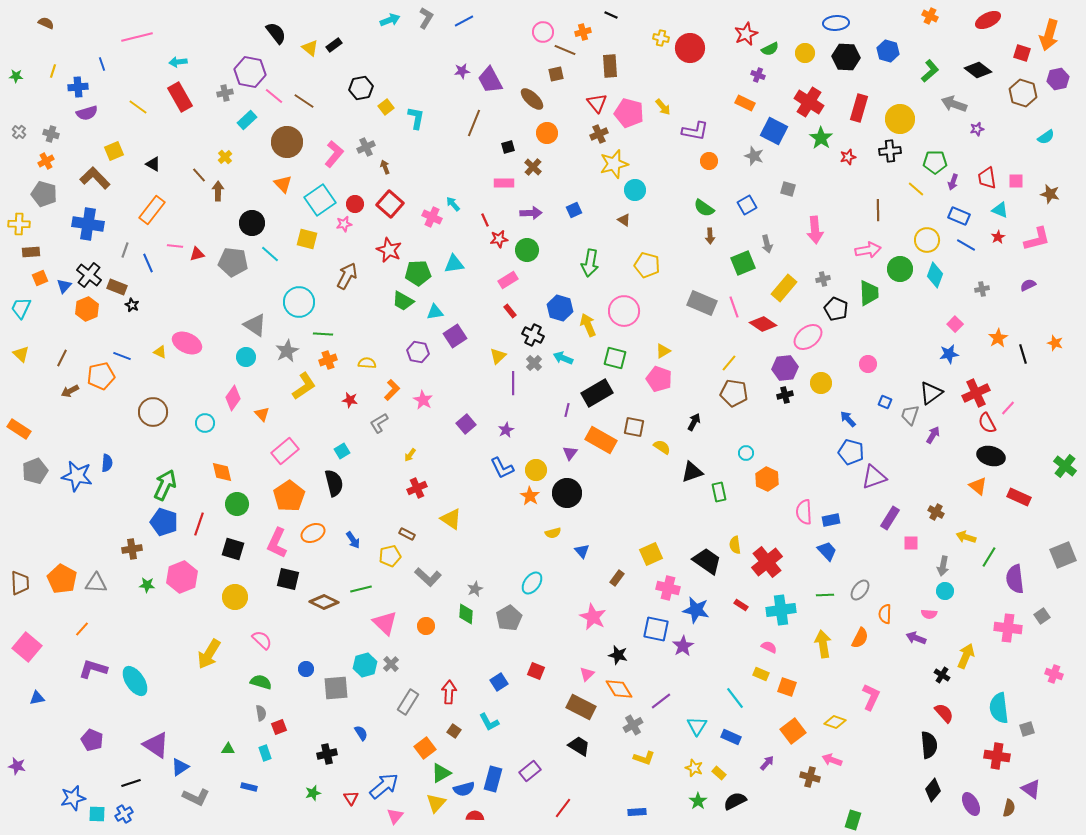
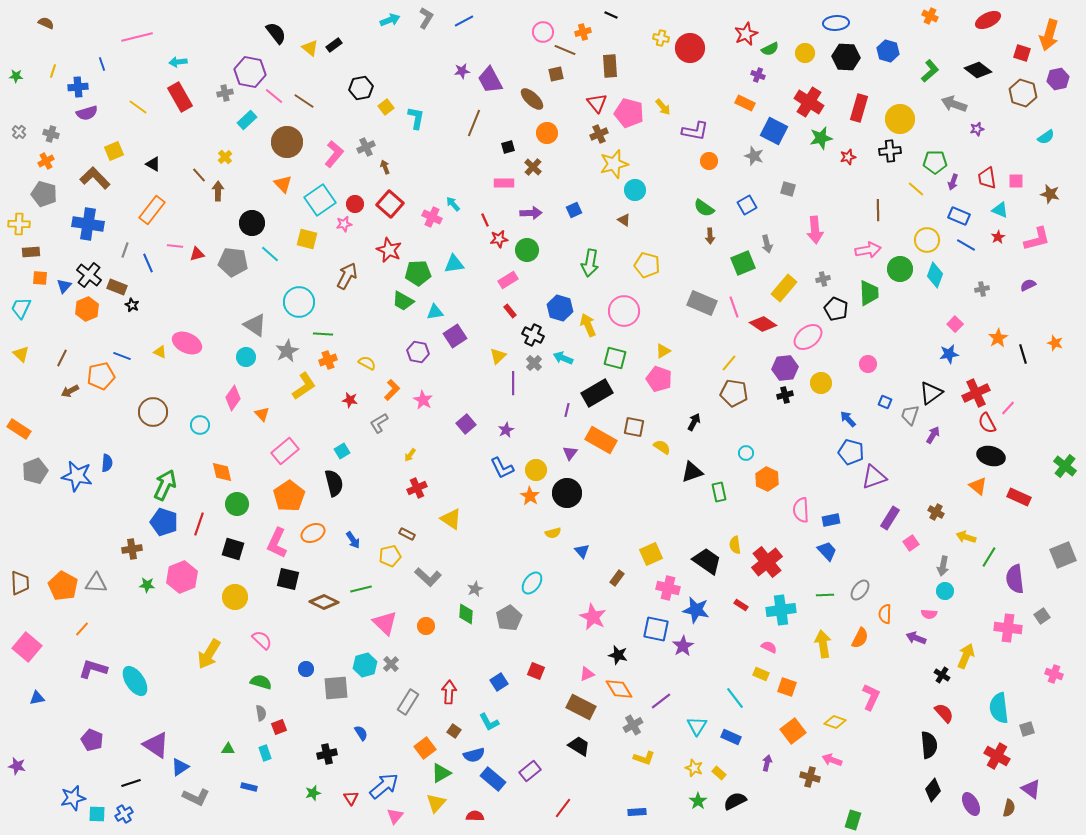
green star at (821, 138): rotated 25 degrees clockwise
orange square at (40, 278): rotated 28 degrees clockwise
yellow semicircle at (367, 363): rotated 24 degrees clockwise
cyan circle at (205, 423): moved 5 px left, 2 px down
pink semicircle at (804, 512): moved 3 px left, 2 px up
pink square at (911, 543): rotated 35 degrees counterclockwise
orange pentagon at (62, 579): moved 1 px right, 7 px down
pink triangle at (587, 674): rotated 21 degrees clockwise
red cross at (997, 756): rotated 20 degrees clockwise
purple arrow at (767, 763): rotated 28 degrees counterclockwise
blue rectangle at (493, 779): rotated 65 degrees counterclockwise
blue semicircle at (464, 789): moved 10 px right, 34 px up
